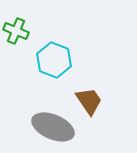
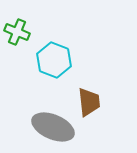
green cross: moved 1 px right, 1 px down
brown trapezoid: moved 1 px down; rotated 28 degrees clockwise
